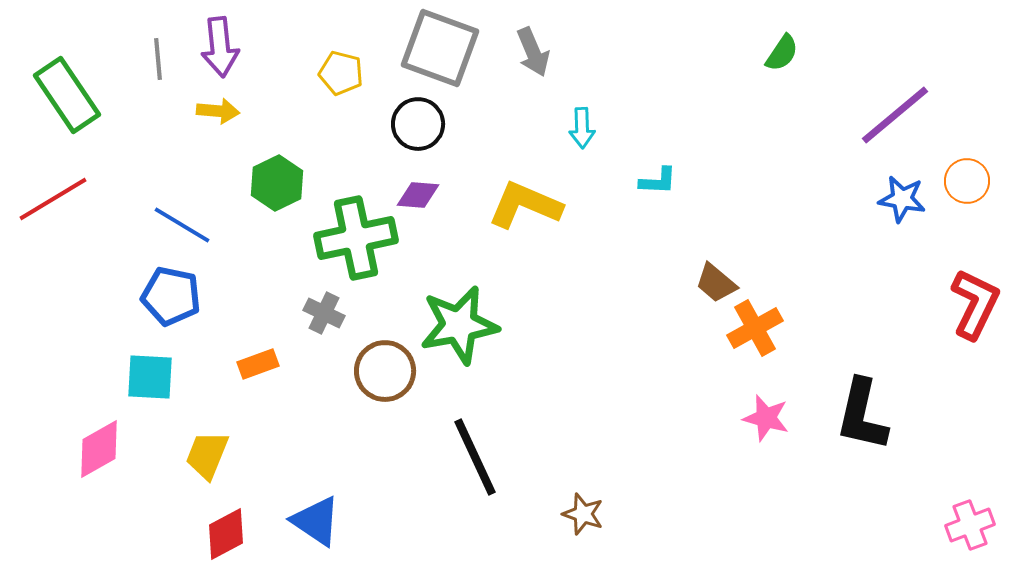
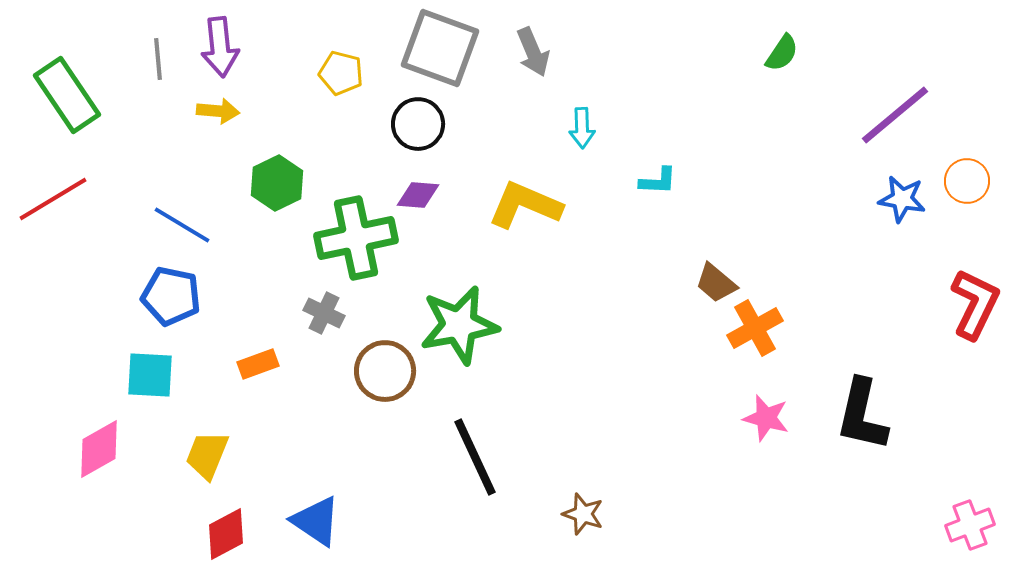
cyan square: moved 2 px up
